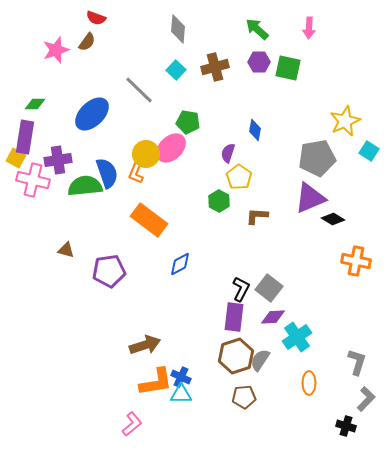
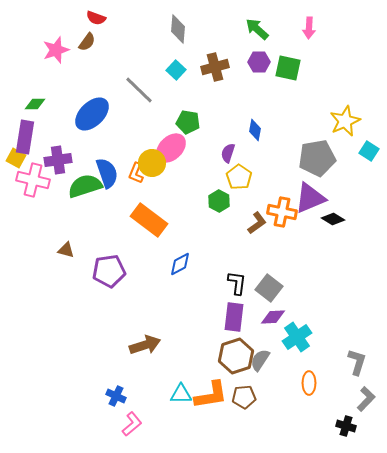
yellow circle at (146, 154): moved 6 px right, 9 px down
green semicircle at (85, 186): rotated 12 degrees counterclockwise
brown L-shape at (257, 216): moved 7 px down; rotated 140 degrees clockwise
orange cross at (356, 261): moved 74 px left, 49 px up
black L-shape at (241, 289): moved 4 px left, 6 px up; rotated 20 degrees counterclockwise
blue cross at (181, 377): moved 65 px left, 19 px down
orange L-shape at (156, 382): moved 55 px right, 13 px down
